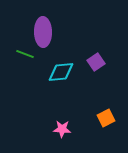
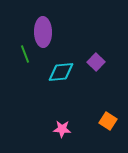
green line: rotated 48 degrees clockwise
purple square: rotated 12 degrees counterclockwise
orange square: moved 2 px right, 3 px down; rotated 30 degrees counterclockwise
